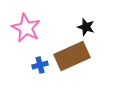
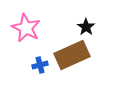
black star: rotated 18 degrees clockwise
brown rectangle: moved 1 px up
